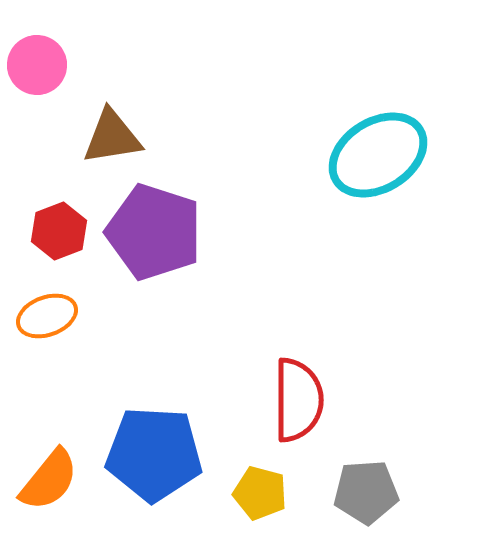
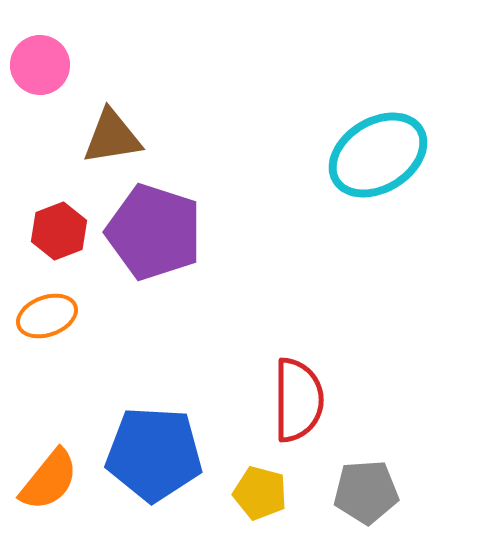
pink circle: moved 3 px right
